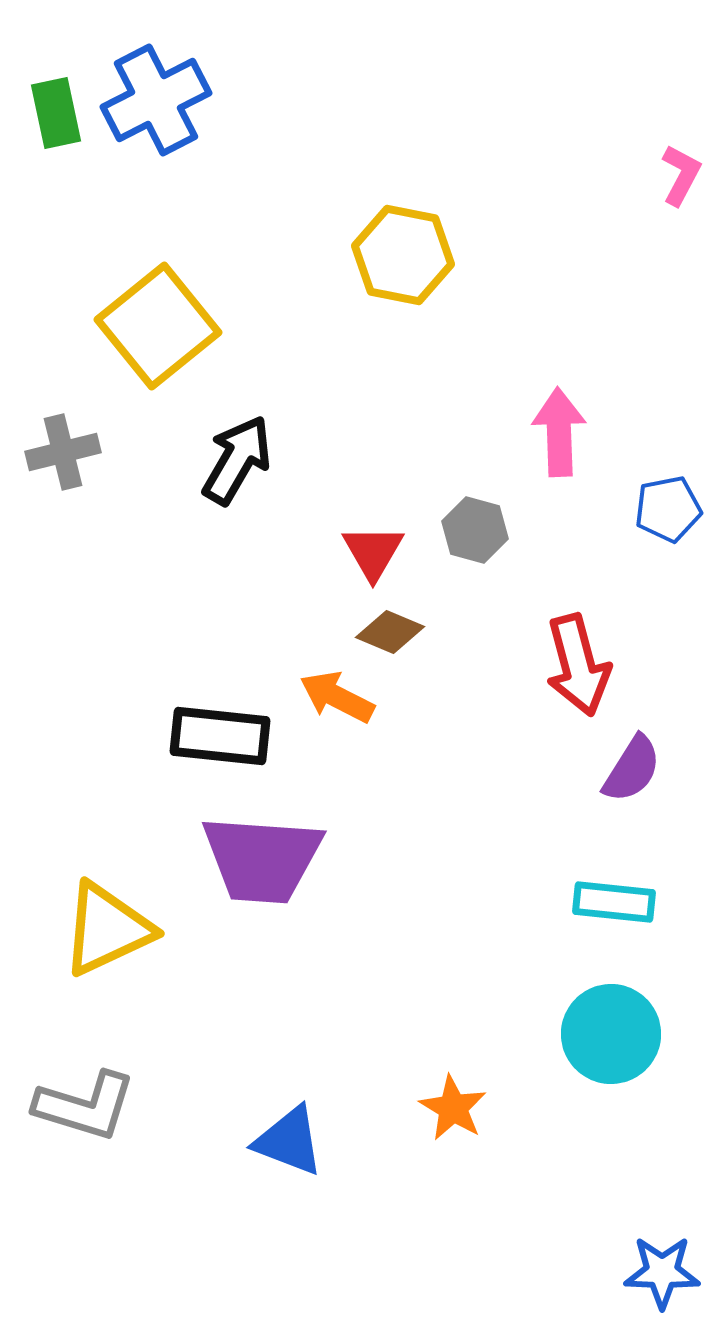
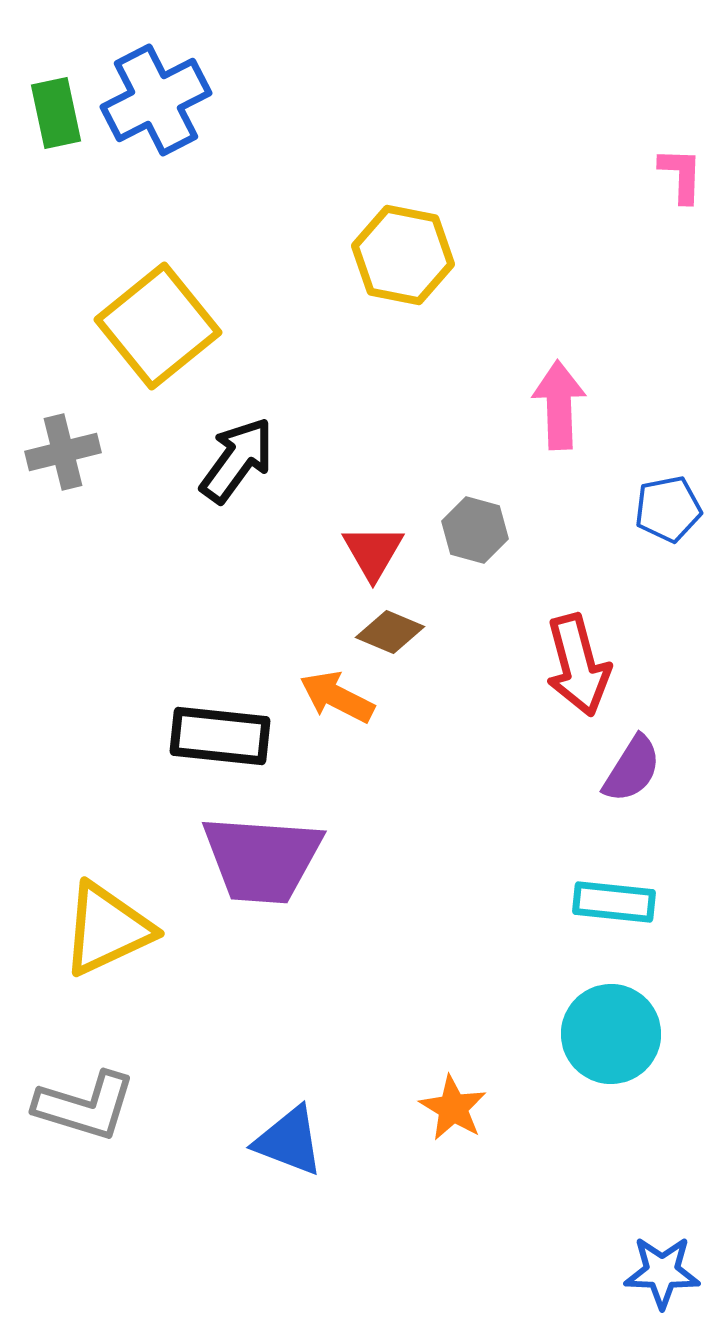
pink L-shape: rotated 26 degrees counterclockwise
pink arrow: moved 27 px up
black arrow: rotated 6 degrees clockwise
